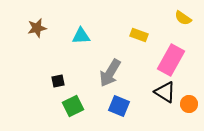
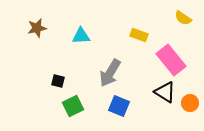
pink rectangle: rotated 68 degrees counterclockwise
black square: rotated 24 degrees clockwise
orange circle: moved 1 px right, 1 px up
